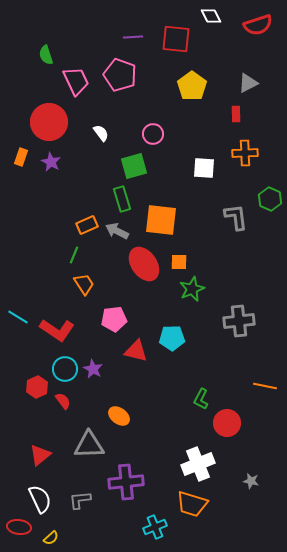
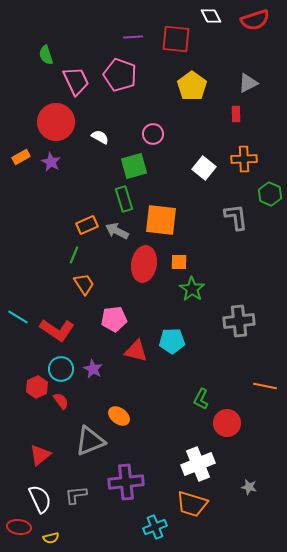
red semicircle at (258, 25): moved 3 px left, 5 px up
red circle at (49, 122): moved 7 px right
white semicircle at (101, 133): moved 1 px left, 4 px down; rotated 24 degrees counterclockwise
orange cross at (245, 153): moved 1 px left, 6 px down
orange rectangle at (21, 157): rotated 42 degrees clockwise
white square at (204, 168): rotated 35 degrees clockwise
green rectangle at (122, 199): moved 2 px right
green hexagon at (270, 199): moved 5 px up
red ellipse at (144, 264): rotated 44 degrees clockwise
green star at (192, 289): rotated 15 degrees counterclockwise
cyan pentagon at (172, 338): moved 3 px down
cyan circle at (65, 369): moved 4 px left
red semicircle at (63, 401): moved 2 px left
gray triangle at (89, 445): moved 1 px right, 4 px up; rotated 20 degrees counterclockwise
gray star at (251, 481): moved 2 px left, 6 px down
gray L-shape at (80, 500): moved 4 px left, 5 px up
yellow semicircle at (51, 538): rotated 28 degrees clockwise
